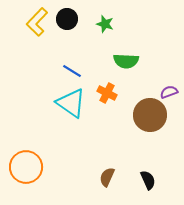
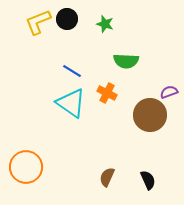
yellow L-shape: moved 1 px right; rotated 24 degrees clockwise
